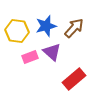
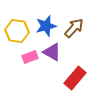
purple triangle: rotated 12 degrees counterclockwise
red rectangle: moved 1 px right, 1 px up; rotated 10 degrees counterclockwise
